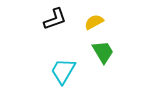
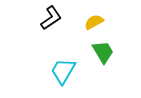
black L-shape: moved 4 px left, 1 px up; rotated 15 degrees counterclockwise
